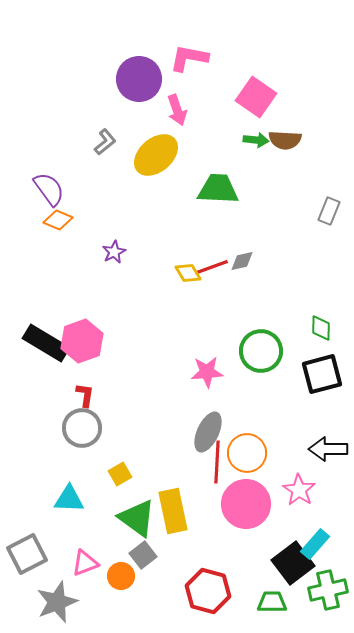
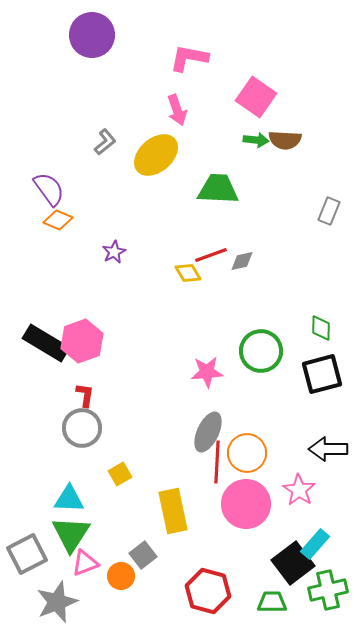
purple circle at (139, 79): moved 47 px left, 44 px up
red line at (212, 267): moved 1 px left, 12 px up
green triangle at (137, 518): moved 66 px left, 16 px down; rotated 27 degrees clockwise
